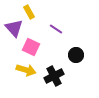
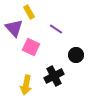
yellow arrow: moved 15 px down; rotated 84 degrees clockwise
